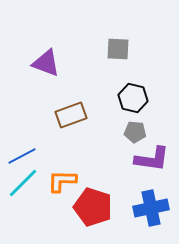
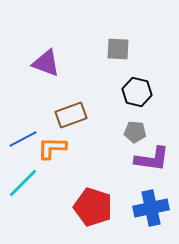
black hexagon: moved 4 px right, 6 px up
blue line: moved 1 px right, 17 px up
orange L-shape: moved 10 px left, 33 px up
